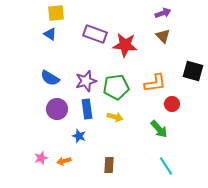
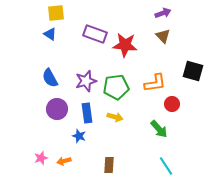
blue semicircle: rotated 30 degrees clockwise
blue rectangle: moved 4 px down
